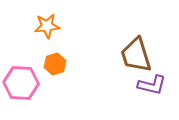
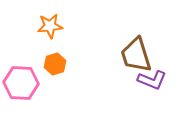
orange star: moved 3 px right
purple L-shape: moved 5 px up; rotated 8 degrees clockwise
